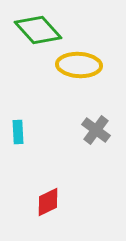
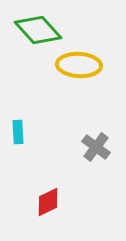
gray cross: moved 17 px down
